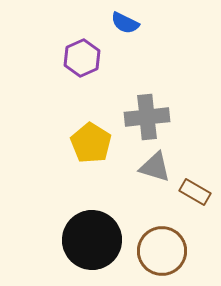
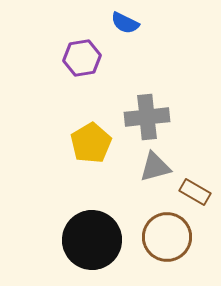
purple hexagon: rotated 15 degrees clockwise
yellow pentagon: rotated 9 degrees clockwise
gray triangle: rotated 32 degrees counterclockwise
brown circle: moved 5 px right, 14 px up
